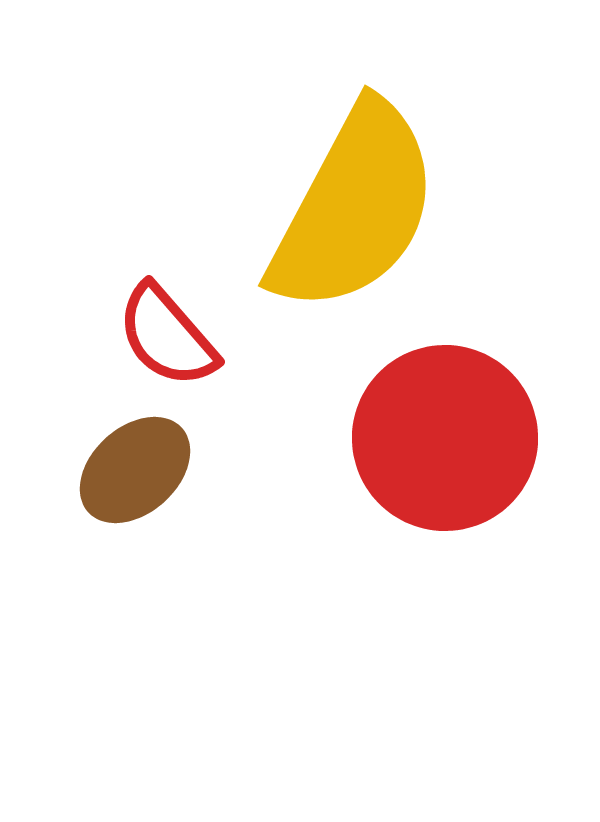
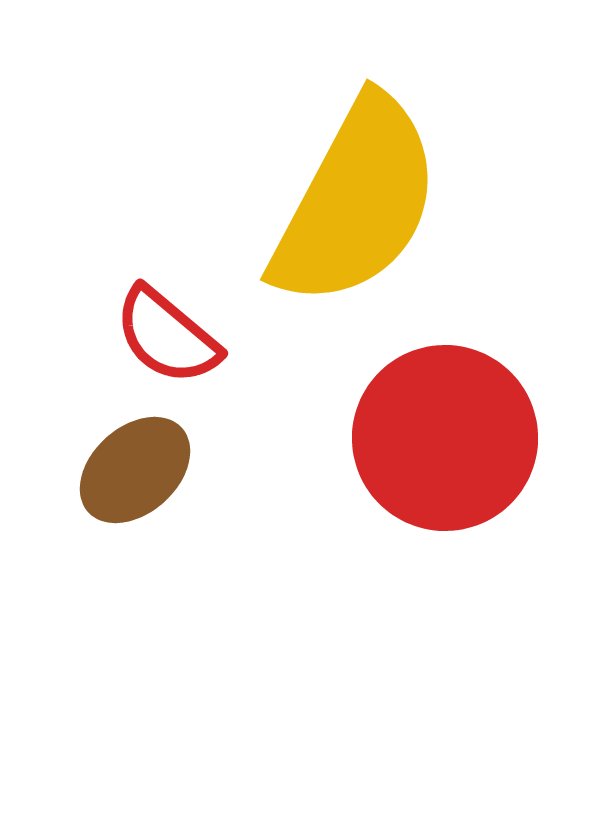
yellow semicircle: moved 2 px right, 6 px up
red semicircle: rotated 9 degrees counterclockwise
